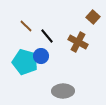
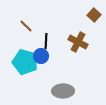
brown square: moved 1 px right, 2 px up
black line: moved 1 px left, 5 px down; rotated 42 degrees clockwise
